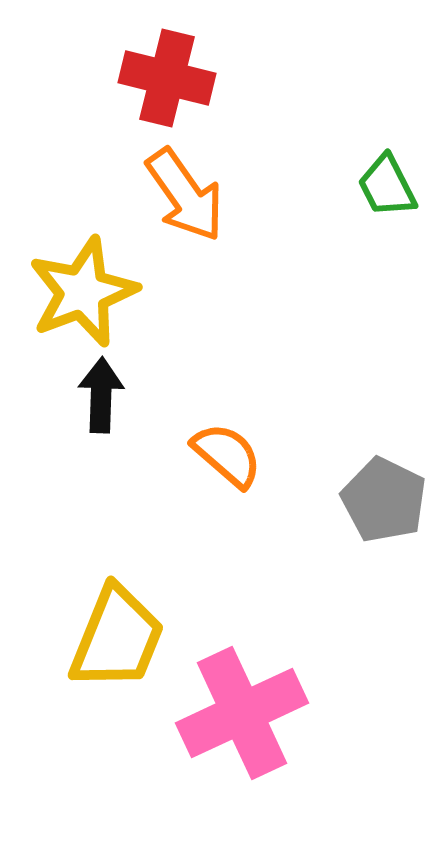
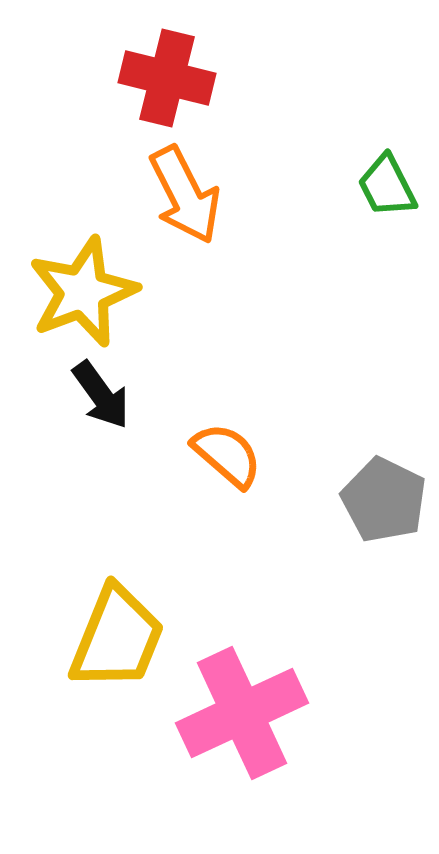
orange arrow: rotated 8 degrees clockwise
black arrow: rotated 142 degrees clockwise
